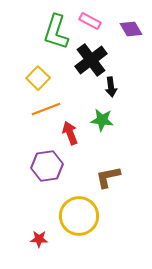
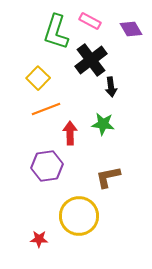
green star: moved 1 px right, 4 px down
red arrow: rotated 20 degrees clockwise
